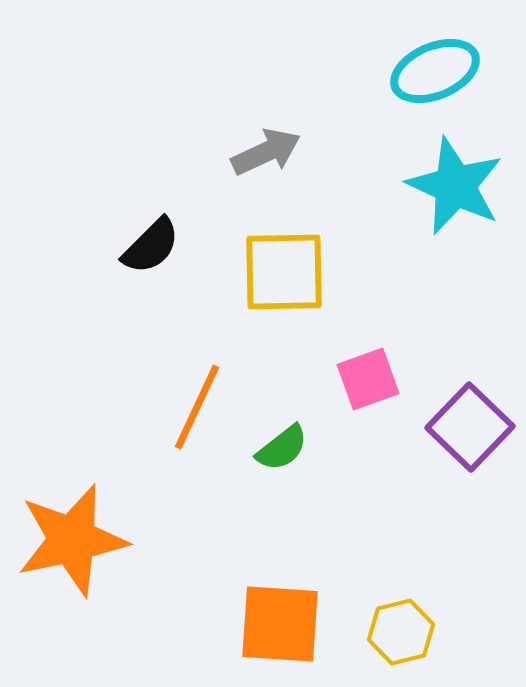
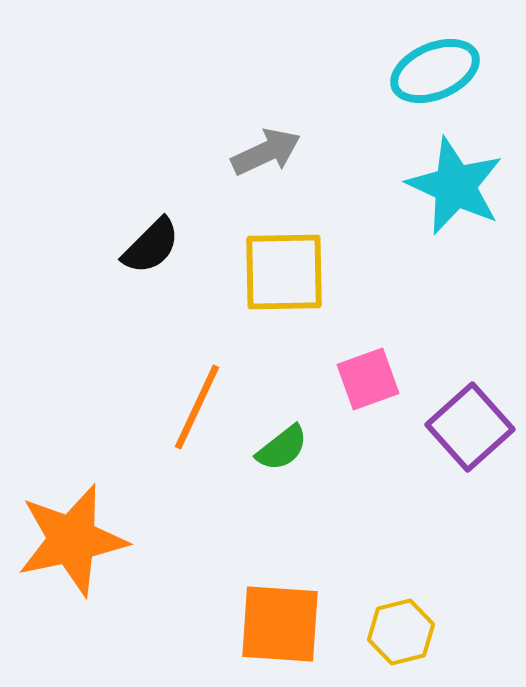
purple square: rotated 4 degrees clockwise
